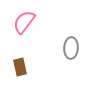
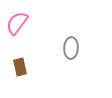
pink semicircle: moved 7 px left, 1 px down
